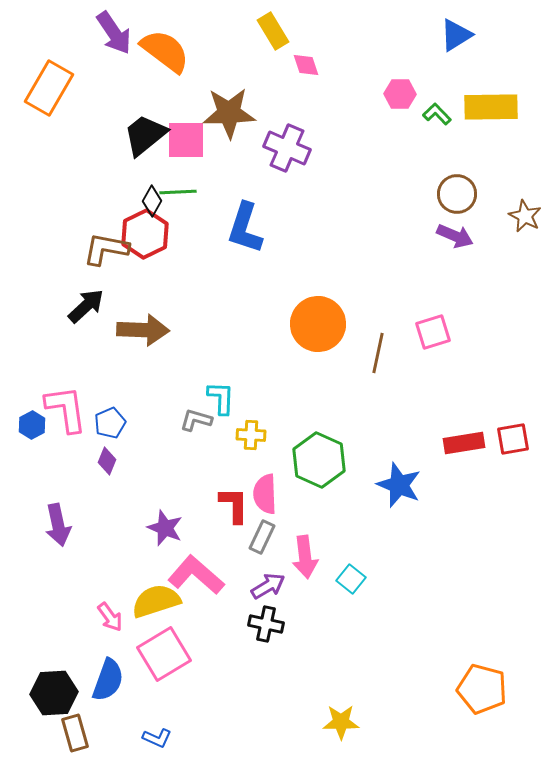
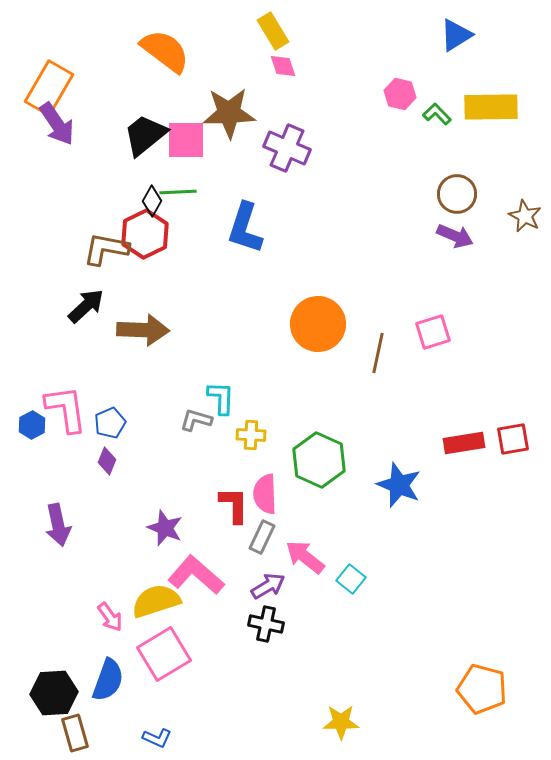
purple arrow at (114, 33): moved 57 px left, 91 px down
pink diamond at (306, 65): moved 23 px left, 1 px down
pink hexagon at (400, 94): rotated 12 degrees clockwise
pink arrow at (305, 557): rotated 135 degrees clockwise
